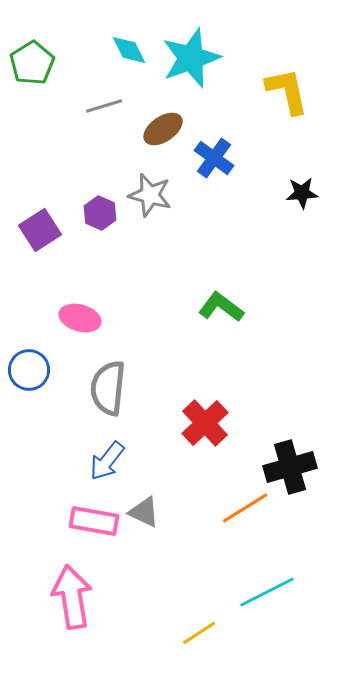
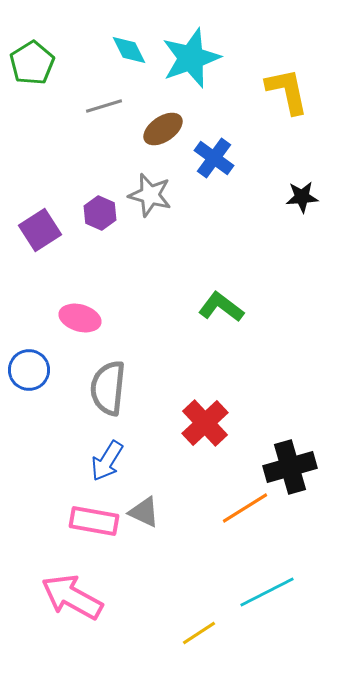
black star: moved 4 px down
blue arrow: rotated 6 degrees counterclockwise
pink arrow: rotated 52 degrees counterclockwise
